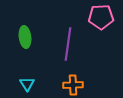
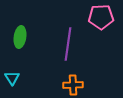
green ellipse: moved 5 px left; rotated 15 degrees clockwise
cyan triangle: moved 15 px left, 6 px up
